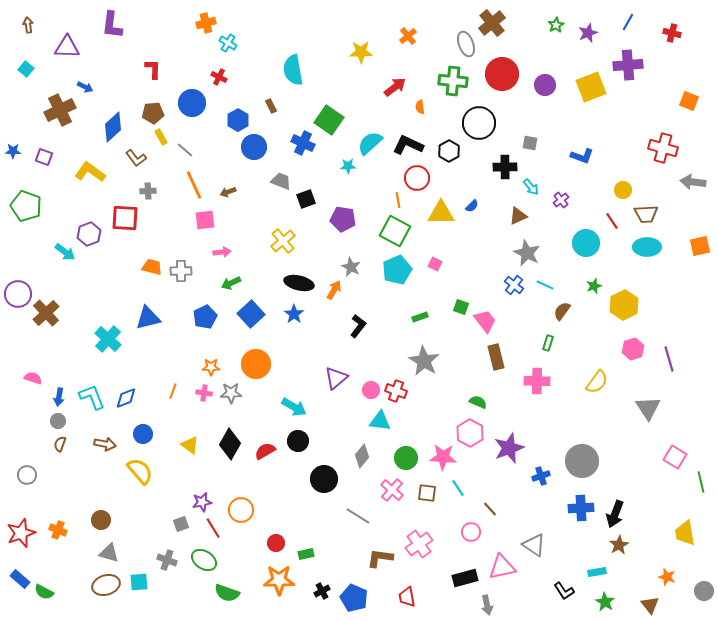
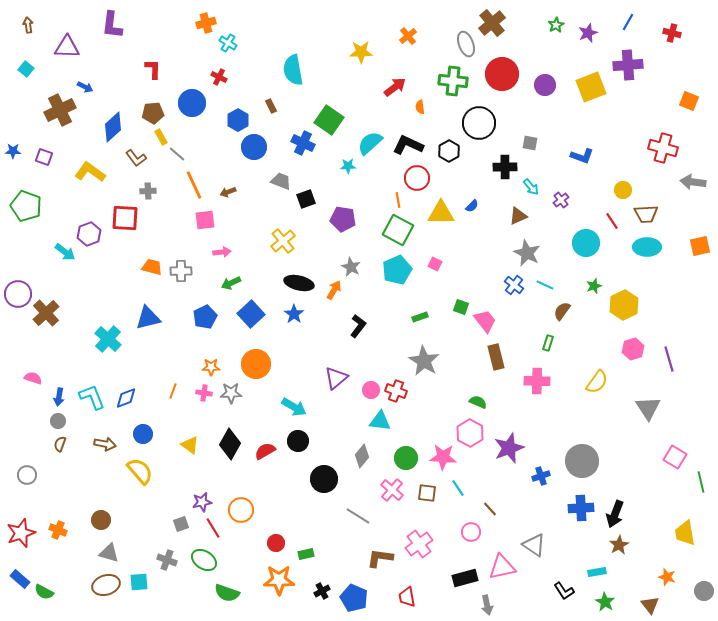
gray line at (185, 150): moved 8 px left, 4 px down
green square at (395, 231): moved 3 px right, 1 px up
